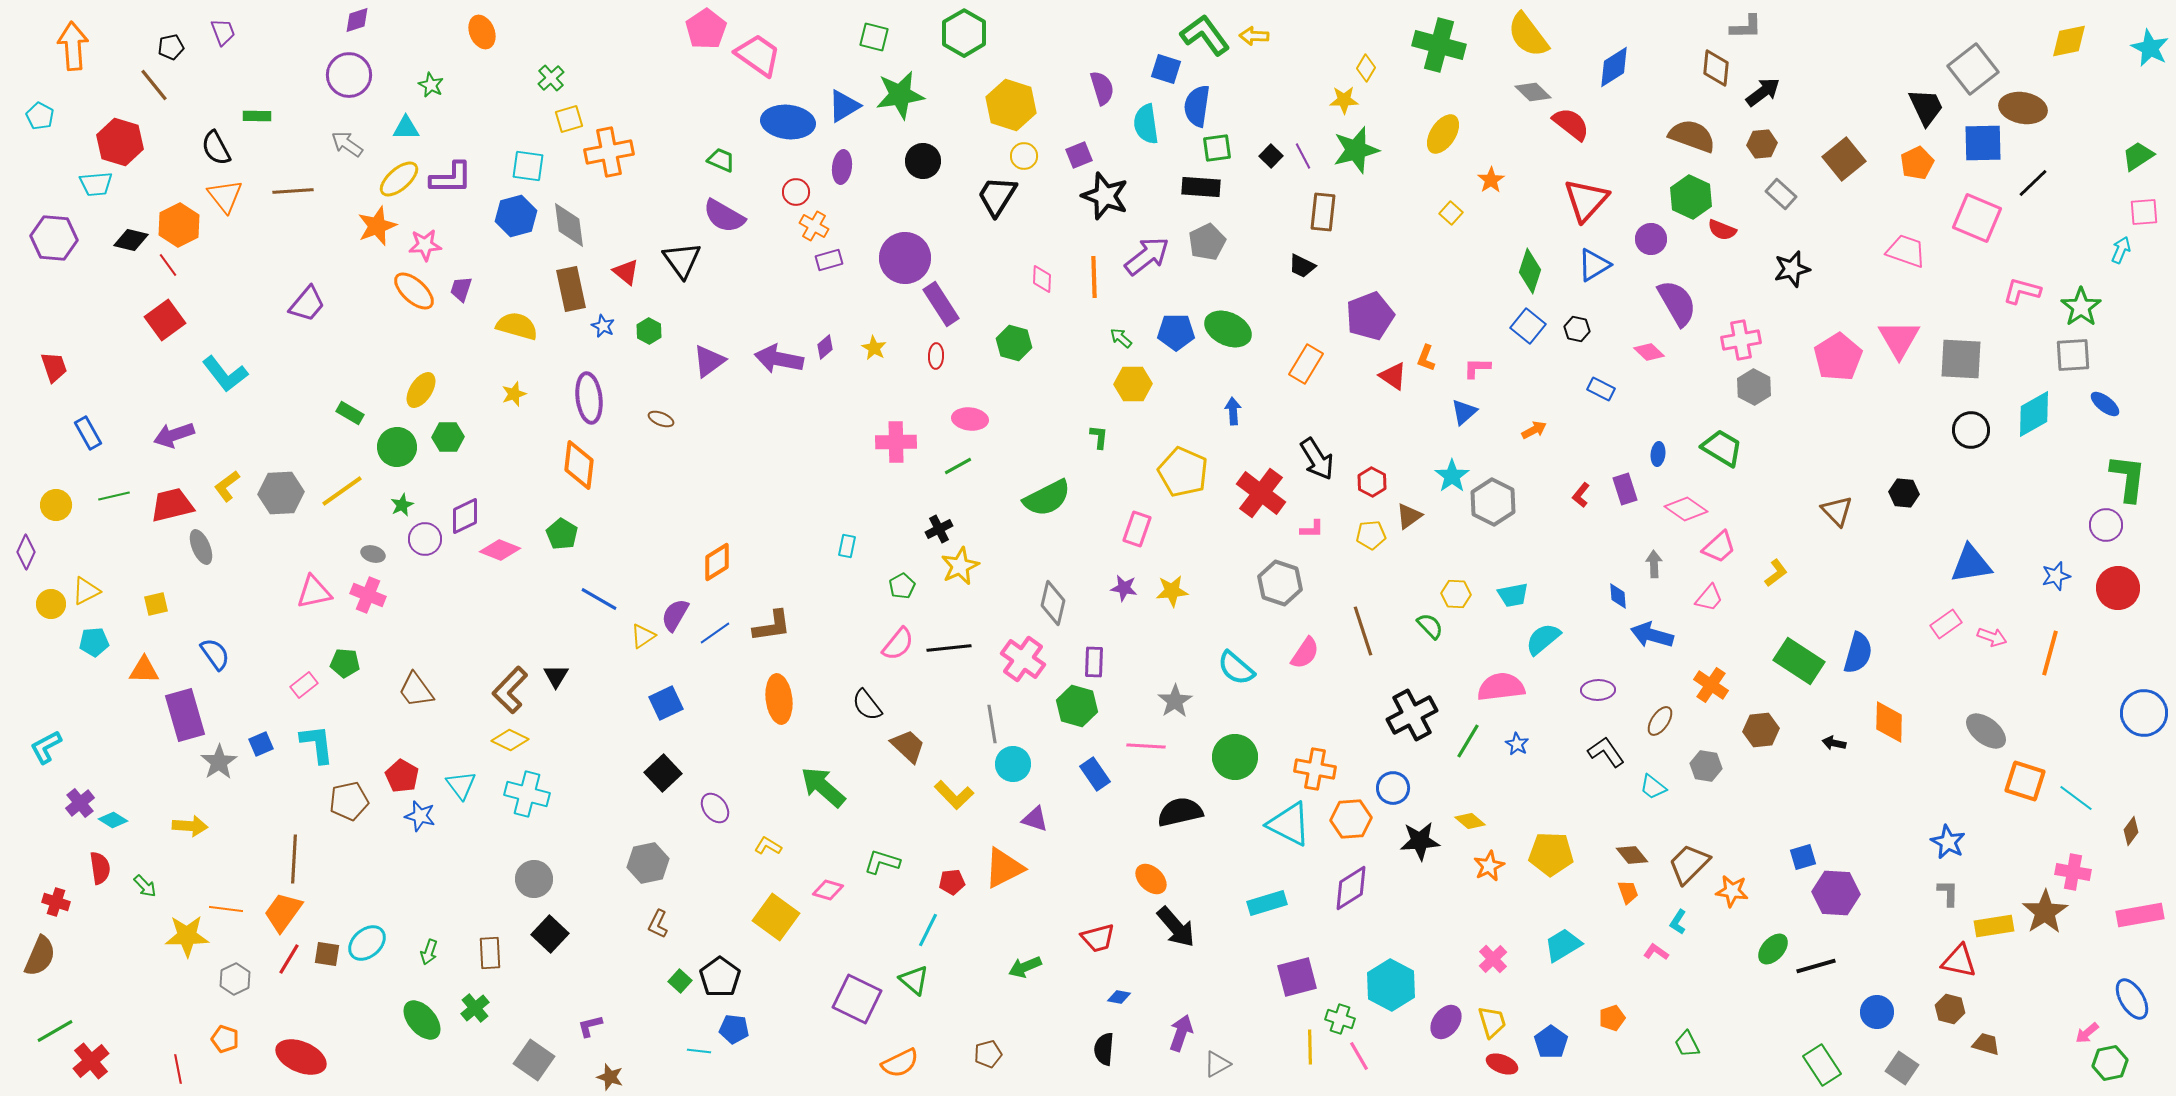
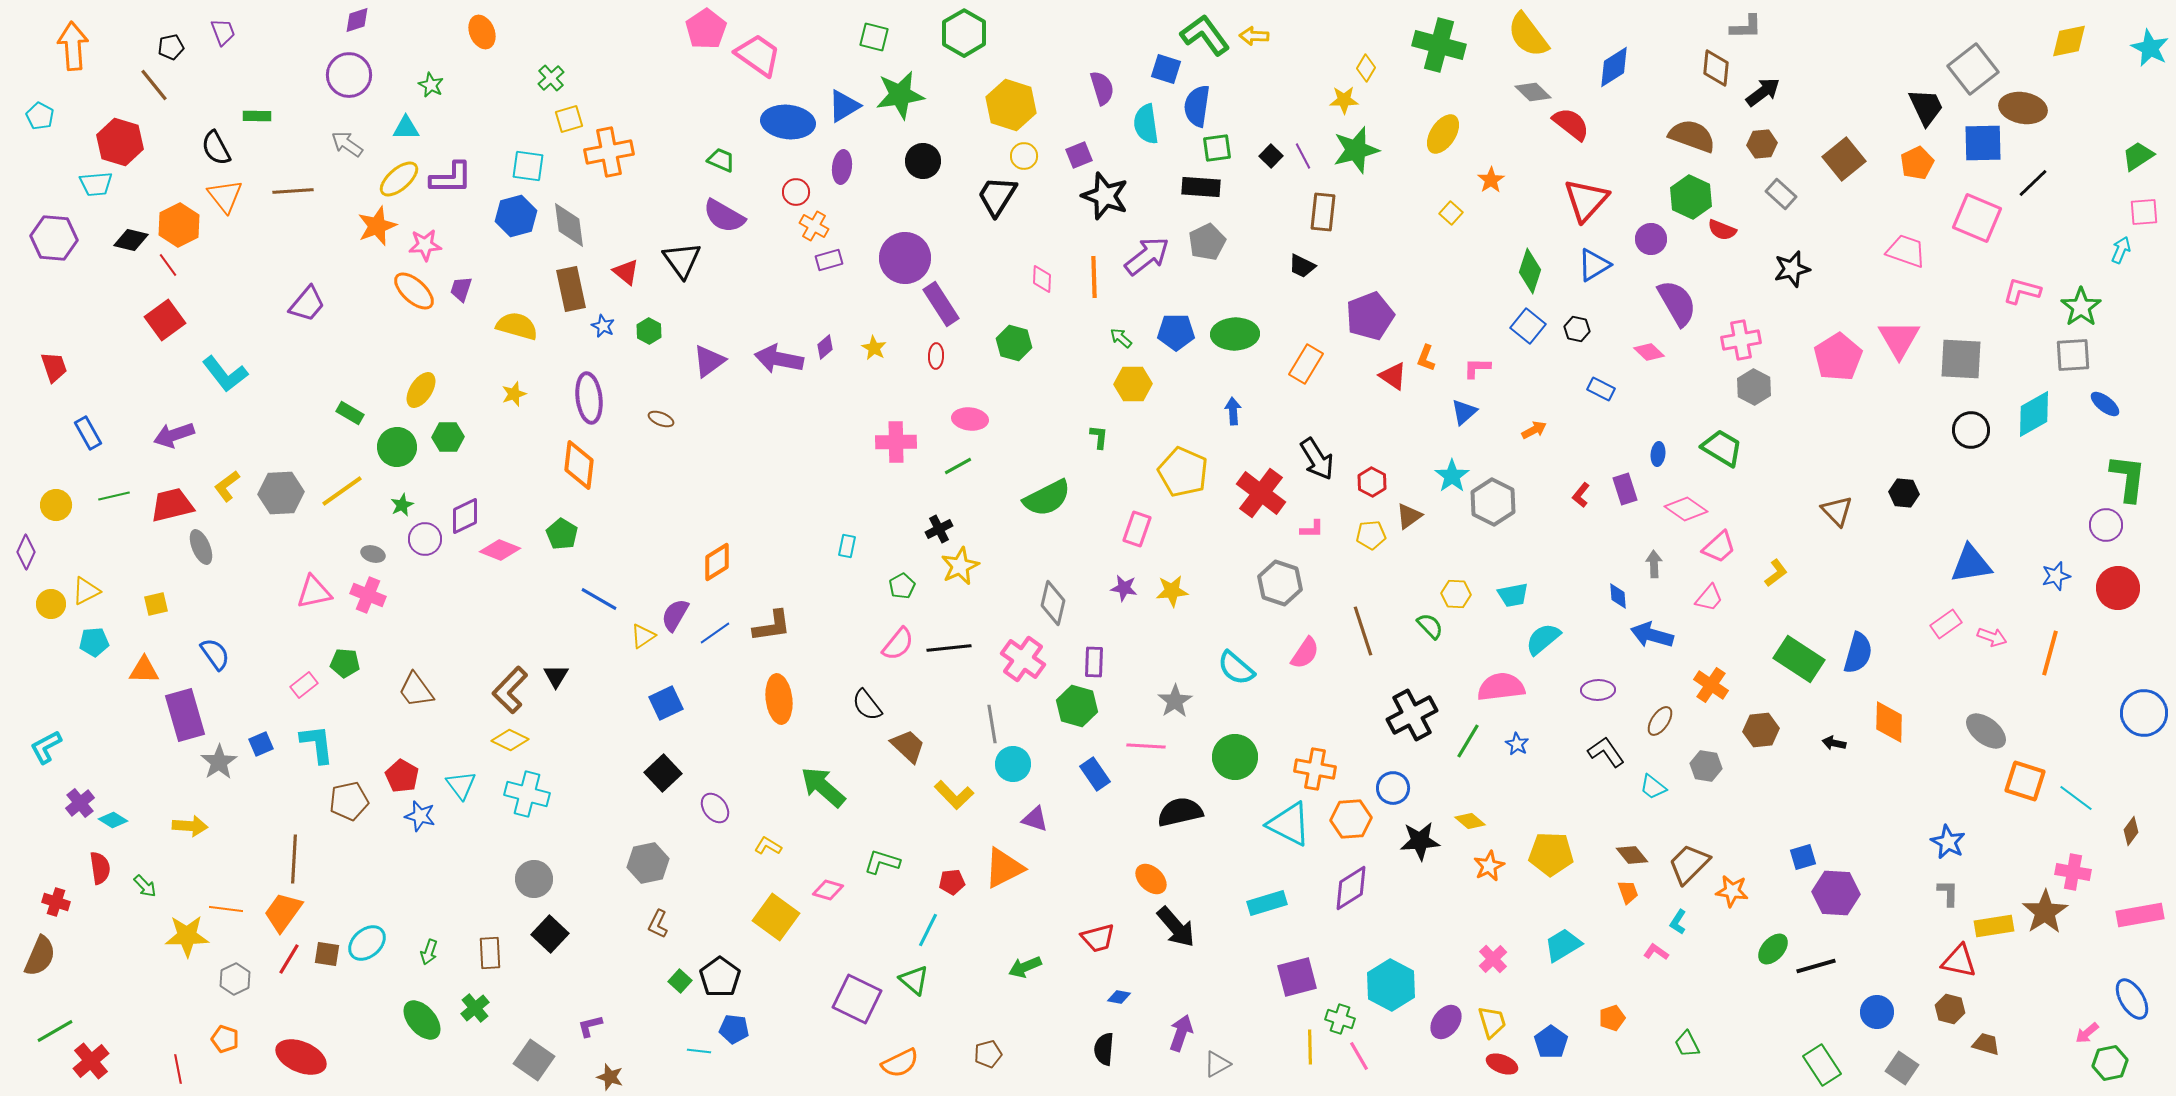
green ellipse at (1228, 329): moved 7 px right, 5 px down; rotated 27 degrees counterclockwise
green rectangle at (1799, 661): moved 2 px up
